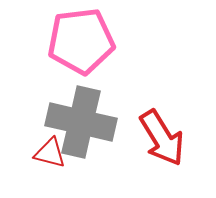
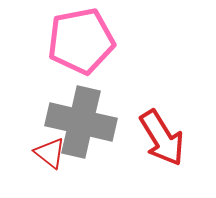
pink pentagon: rotated 4 degrees counterclockwise
red triangle: rotated 24 degrees clockwise
